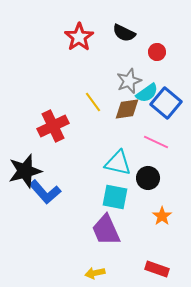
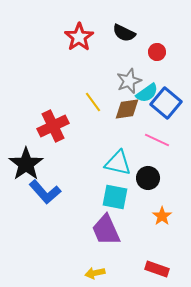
pink line: moved 1 px right, 2 px up
black star: moved 1 px right, 7 px up; rotated 20 degrees counterclockwise
